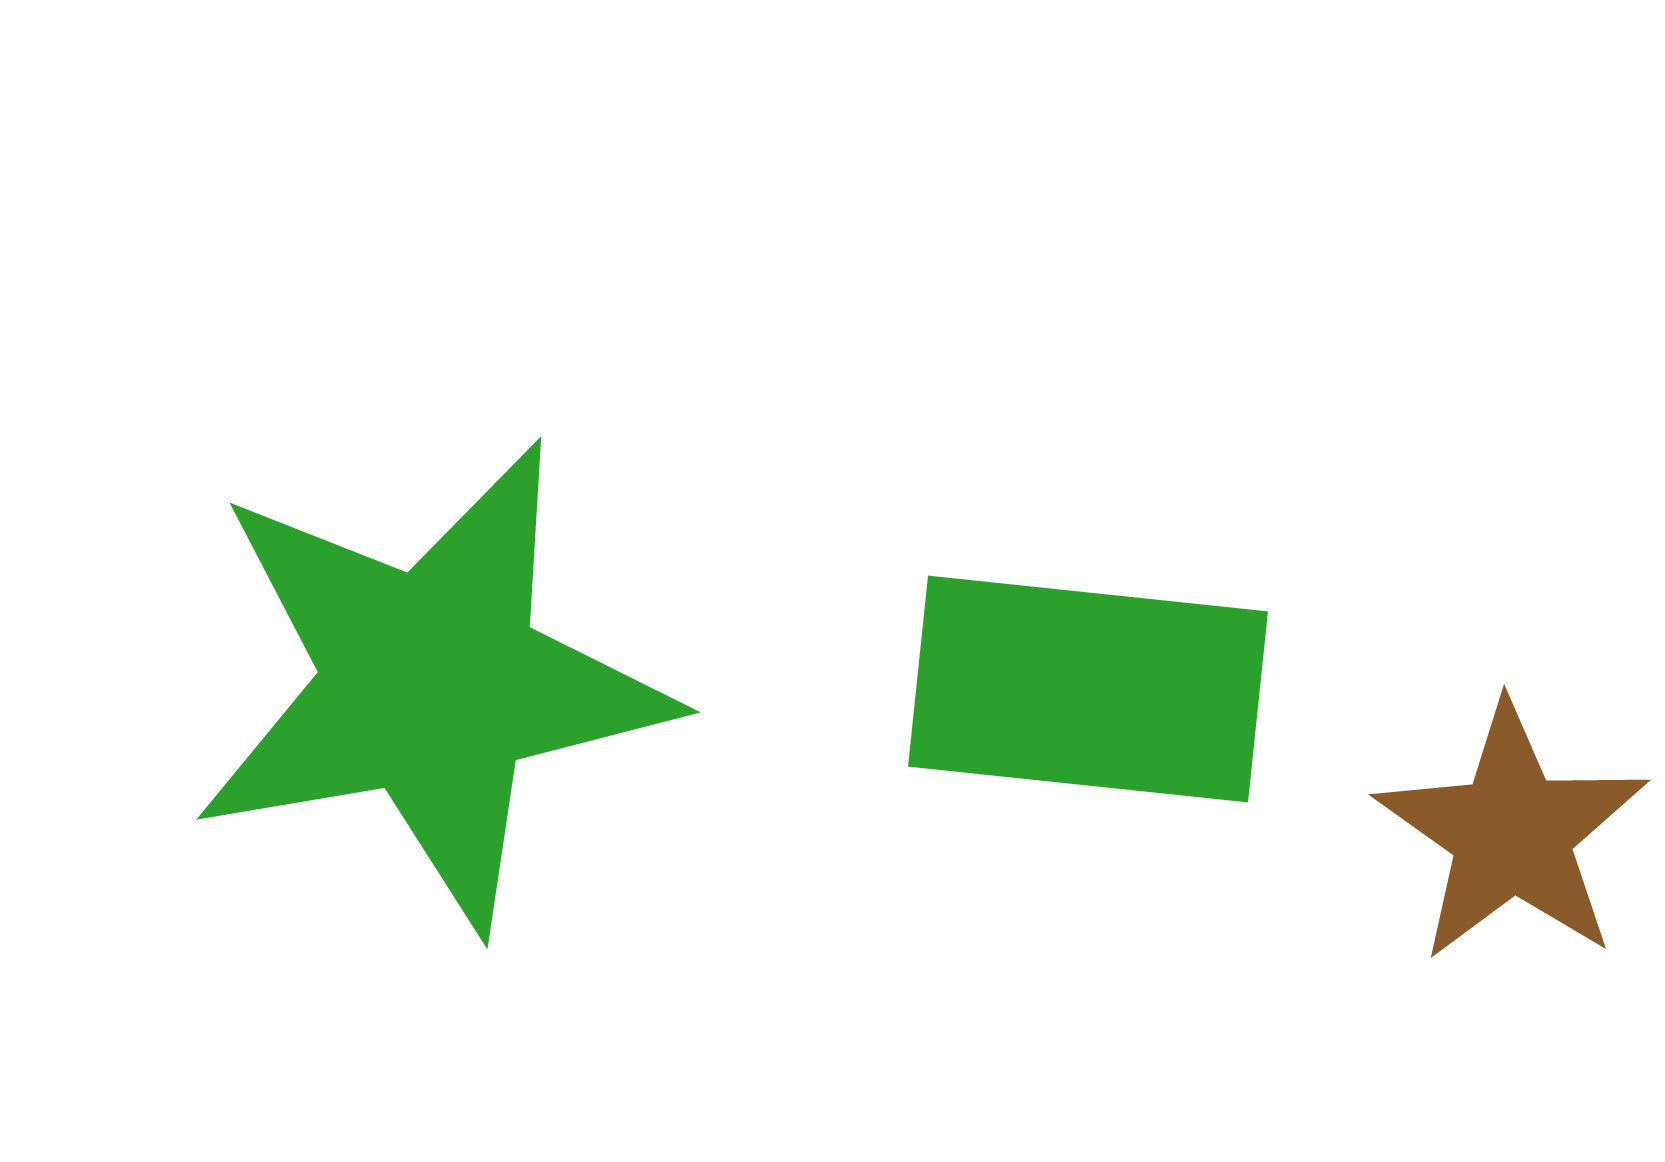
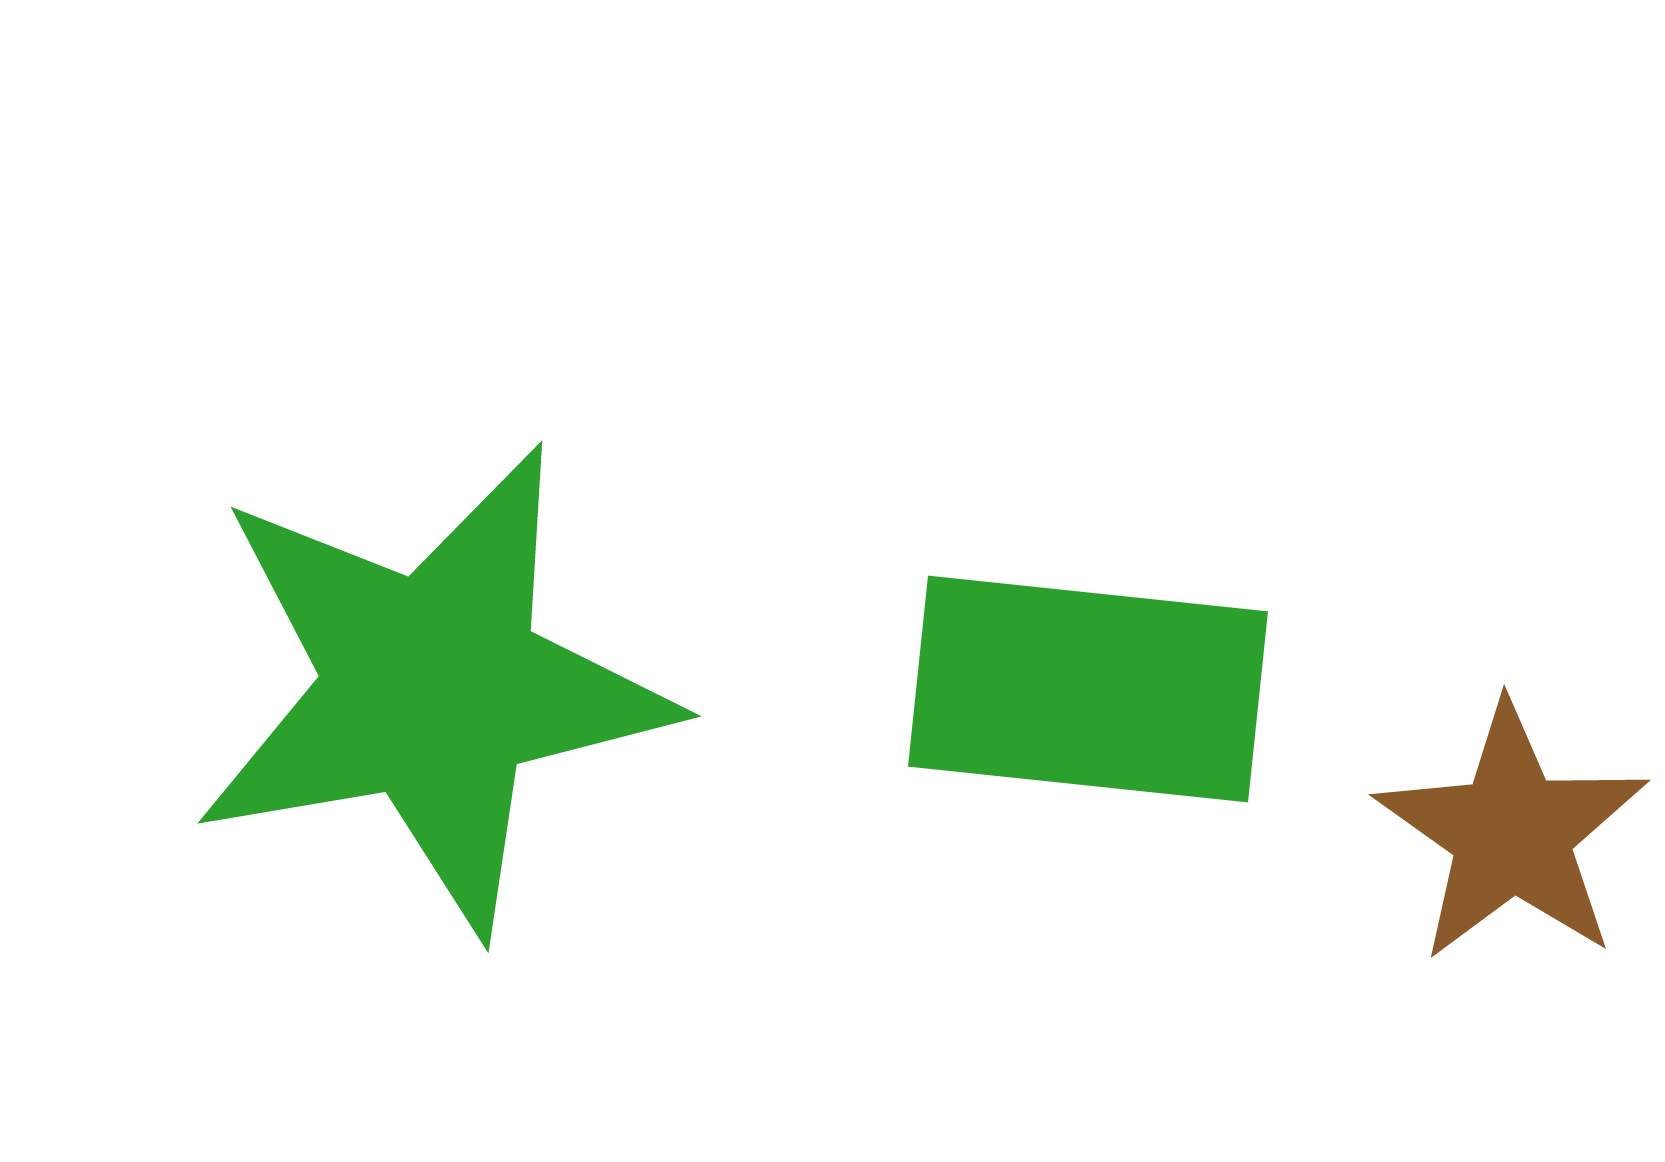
green star: moved 1 px right, 4 px down
